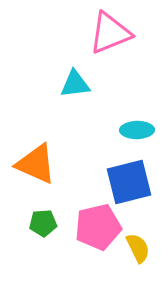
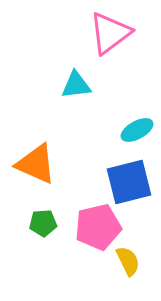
pink triangle: rotated 15 degrees counterclockwise
cyan triangle: moved 1 px right, 1 px down
cyan ellipse: rotated 28 degrees counterclockwise
yellow semicircle: moved 10 px left, 13 px down
